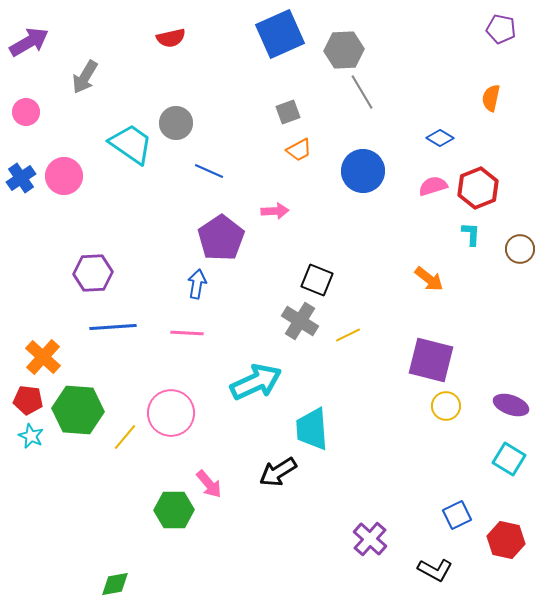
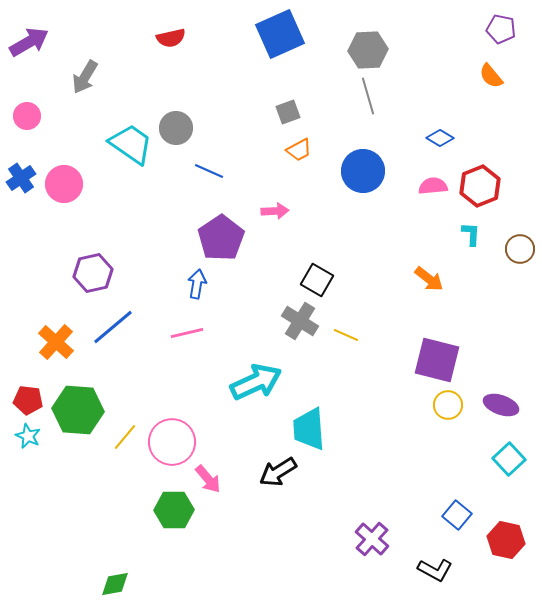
gray hexagon at (344, 50): moved 24 px right
gray line at (362, 92): moved 6 px right, 4 px down; rotated 15 degrees clockwise
orange semicircle at (491, 98): moved 22 px up; rotated 52 degrees counterclockwise
pink circle at (26, 112): moved 1 px right, 4 px down
gray circle at (176, 123): moved 5 px down
pink circle at (64, 176): moved 8 px down
pink semicircle at (433, 186): rotated 12 degrees clockwise
red hexagon at (478, 188): moved 2 px right, 2 px up
purple hexagon at (93, 273): rotated 9 degrees counterclockwise
black square at (317, 280): rotated 8 degrees clockwise
blue line at (113, 327): rotated 36 degrees counterclockwise
pink line at (187, 333): rotated 16 degrees counterclockwise
yellow line at (348, 335): moved 2 px left; rotated 50 degrees clockwise
orange cross at (43, 357): moved 13 px right, 15 px up
purple square at (431, 360): moved 6 px right
purple ellipse at (511, 405): moved 10 px left
yellow circle at (446, 406): moved 2 px right, 1 px up
pink circle at (171, 413): moved 1 px right, 29 px down
cyan trapezoid at (312, 429): moved 3 px left
cyan star at (31, 436): moved 3 px left
cyan square at (509, 459): rotated 16 degrees clockwise
pink arrow at (209, 484): moved 1 px left, 5 px up
blue square at (457, 515): rotated 24 degrees counterclockwise
purple cross at (370, 539): moved 2 px right
